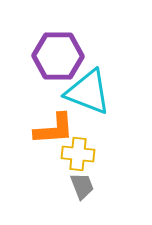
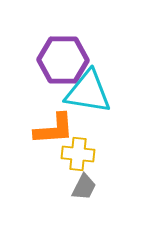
purple hexagon: moved 5 px right, 4 px down
cyan triangle: rotated 12 degrees counterclockwise
gray trapezoid: moved 2 px right, 1 px down; rotated 48 degrees clockwise
